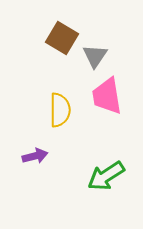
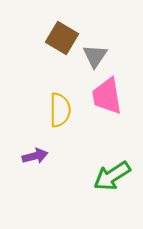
green arrow: moved 6 px right
